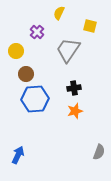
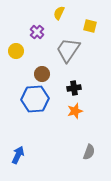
brown circle: moved 16 px right
gray semicircle: moved 10 px left
